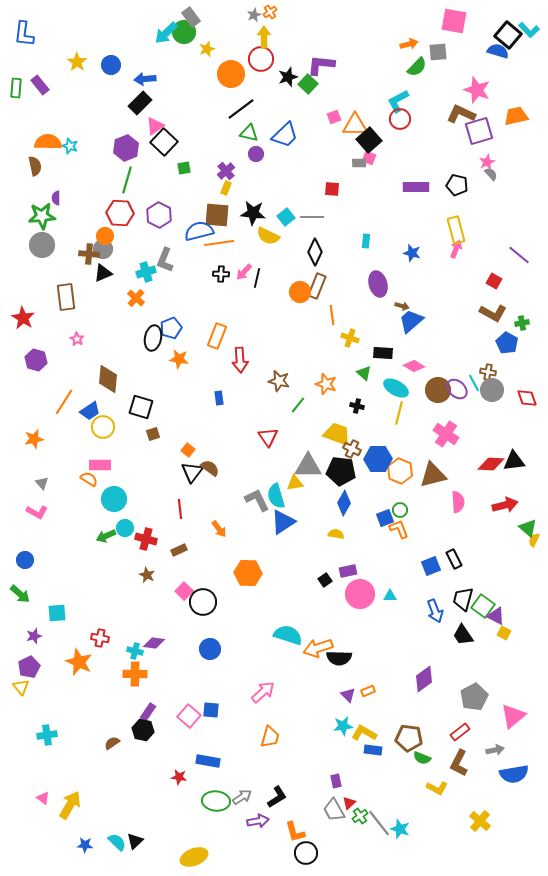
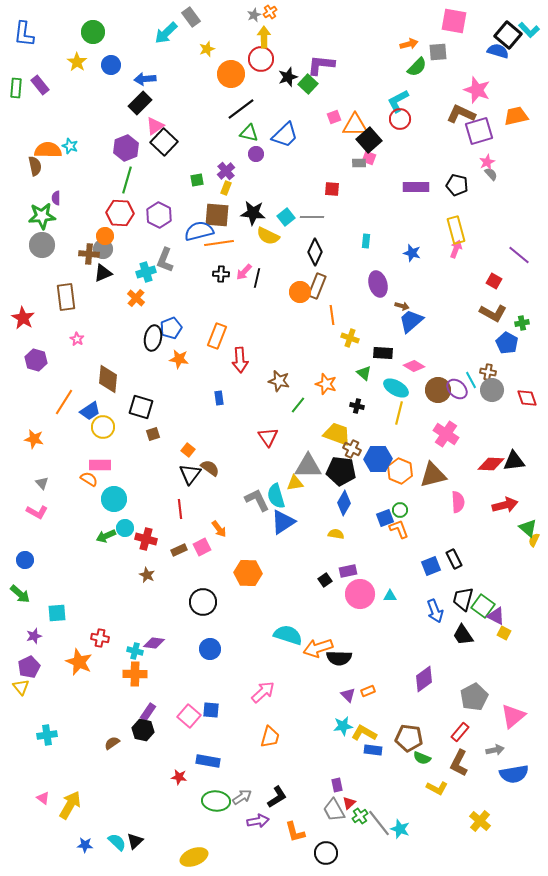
green circle at (184, 32): moved 91 px left
orange semicircle at (48, 142): moved 8 px down
green square at (184, 168): moved 13 px right, 12 px down
cyan line at (474, 383): moved 3 px left, 3 px up
orange star at (34, 439): rotated 24 degrees clockwise
black triangle at (192, 472): moved 2 px left, 2 px down
pink square at (184, 591): moved 18 px right, 44 px up; rotated 18 degrees clockwise
red rectangle at (460, 732): rotated 12 degrees counterclockwise
purple rectangle at (336, 781): moved 1 px right, 4 px down
black circle at (306, 853): moved 20 px right
